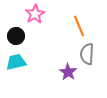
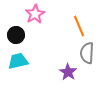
black circle: moved 1 px up
gray semicircle: moved 1 px up
cyan trapezoid: moved 2 px right, 1 px up
